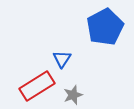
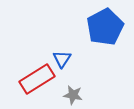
red rectangle: moved 7 px up
gray star: rotated 30 degrees clockwise
